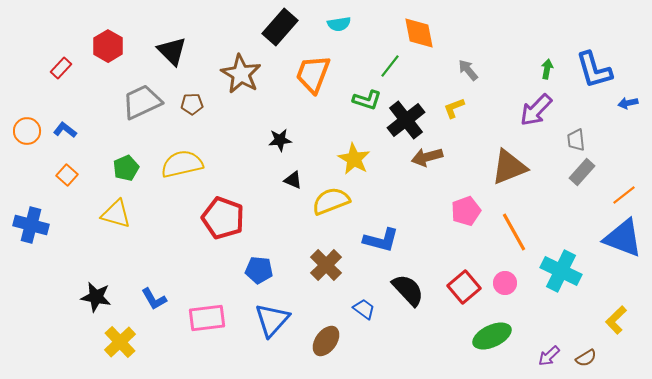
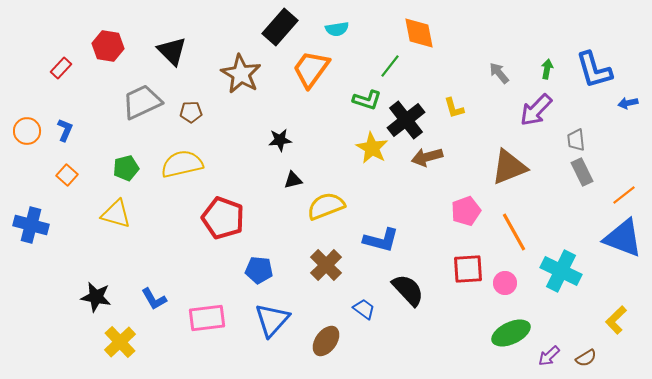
cyan semicircle at (339, 24): moved 2 px left, 5 px down
red hexagon at (108, 46): rotated 20 degrees counterclockwise
gray arrow at (468, 70): moved 31 px right, 3 px down
orange trapezoid at (313, 74): moved 2 px left, 5 px up; rotated 15 degrees clockwise
brown pentagon at (192, 104): moved 1 px left, 8 px down
yellow L-shape at (454, 108): rotated 85 degrees counterclockwise
blue L-shape at (65, 130): rotated 75 degrees clockwise
yellow star at (354, 159): moved 18 px right, 11 px up
green pentagon at (126, 168): rotated 10 degrees clockwise
gray rectangle at (582, 172): rotated 68 degrees counterclockwise
black triangle at (293, 180): rotated 36 degrees counterclockwise
yellow semicircle at (331, 201): moved 5 px left, 5 px down
red square at (464, 287): moved 4 px right, 18 px up; rotated 36 degrees clockwise
green ellipse at (492, 336): moved 19 px right, 3 px up
